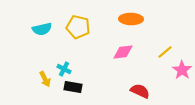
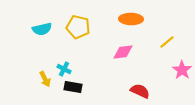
yellow line: moved 2 px right, 10 px up
